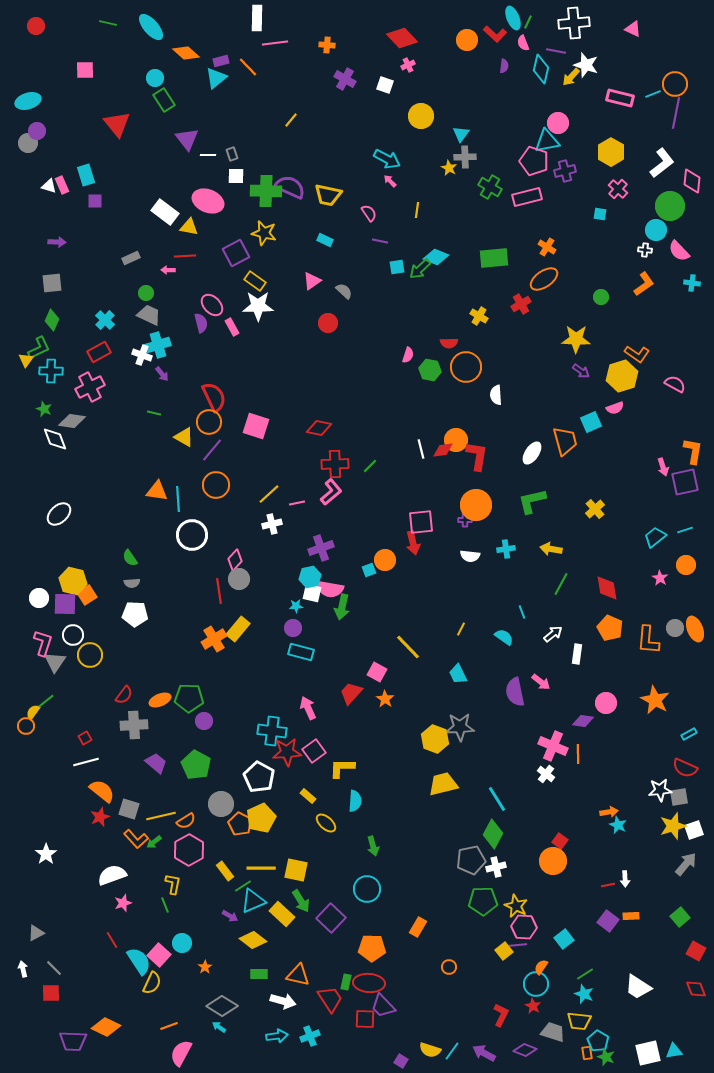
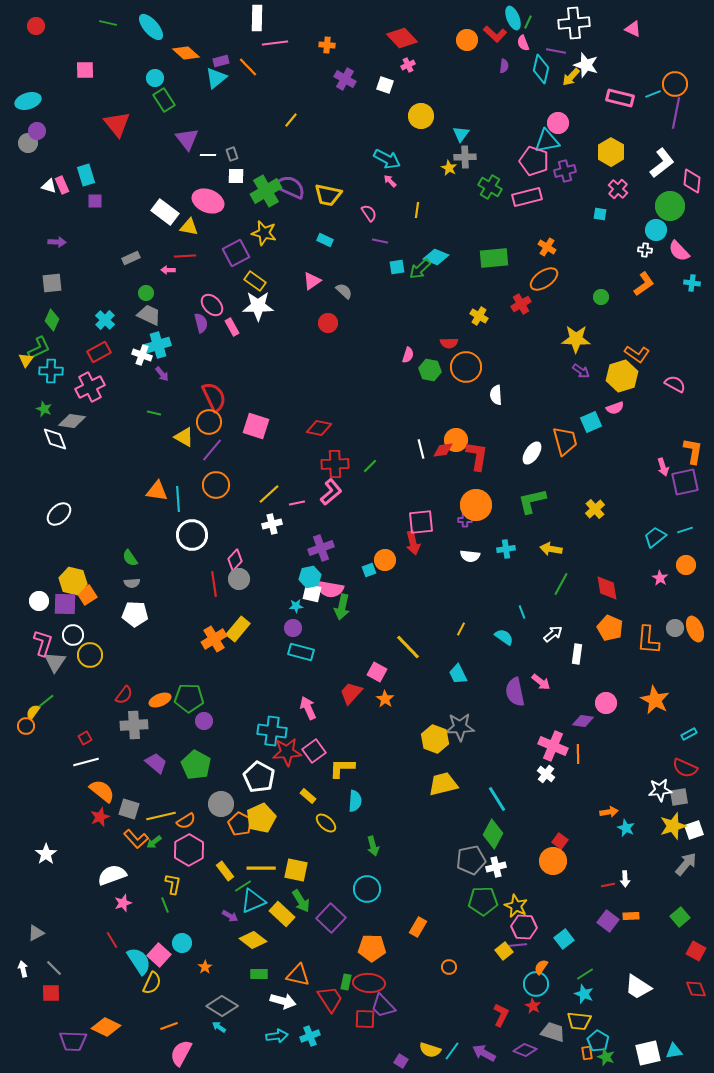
green cross at (266, 191): rotated 32 degrees counterclockwise
red line at (219, 591): moved 5 px left, 7 px up
white circle at (39, 598): moved 3 px down
cyan star at (618, 825): moved 8 px right, 3 px down
